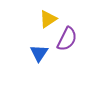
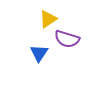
purple semicircle: rotated 80 degrees clockwise
